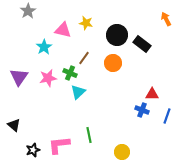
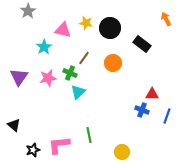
black circle: moved 7 px left, 7 px up
